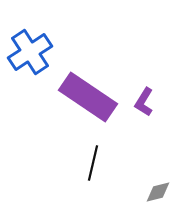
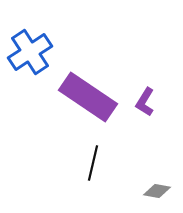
purple L-shape: moved 1 px right
gray diamond: moved 1 px left, 1 px up; rotated 24 degrees clockwise
